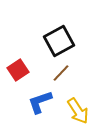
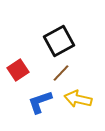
yellow arrow: moved 12 px up; rotated 136 degrees clockwise
